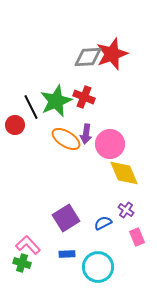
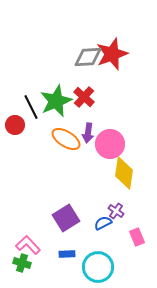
red cross: rotated 20 degrees clockwise
purple arrow: moved 2 px right, 1 px up
yellow diamond: rotated 32 degrees clockwise
purple cross: moved 10 px left, 1 px down
